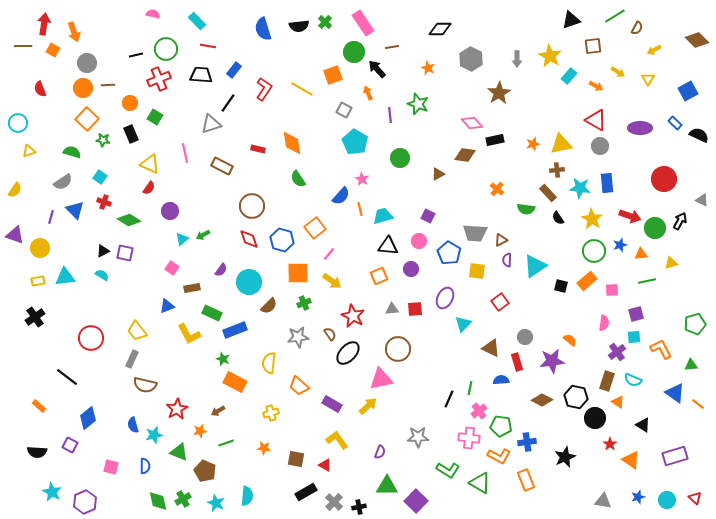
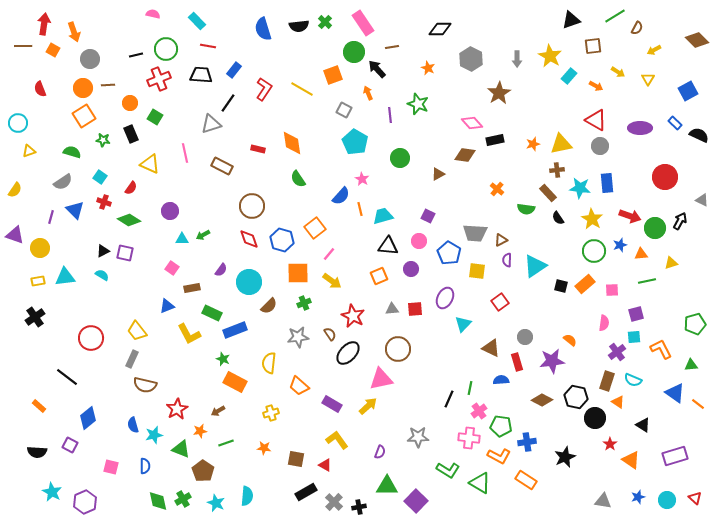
gray circle at (87, 63): moved 3 px right, 4 px up
orange square at (87, 119): moved 3 px left, 3 px up; rotated 15 degrees clockwise
red circle at (664, 179): moved 1 px right, 2 px up
red semicircle at (149, 188): moved 18 px left
cyan triangle at (182, 239): rotated 40 degrees clockwise
orange rectangle at (587, 281): moved 2 px left, 3 px down
green triangle at (179, 452): moved 2 px right, 3 px up
brown pentagon at (205, 471): moved 2 px left; rotated 10 degrees clockwise
orange rectangle at (526, 480): rotated 35 degrees counterclockwise
